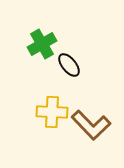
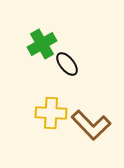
black ellipse: moved 2 px left, 1 px up
yellow cross: moved 1 px left, 1 px down
